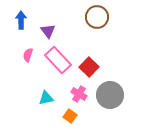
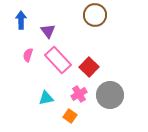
brown circle: moved 2 px left, 2 px up
pink cross: rotated 28 degrees clockwise
